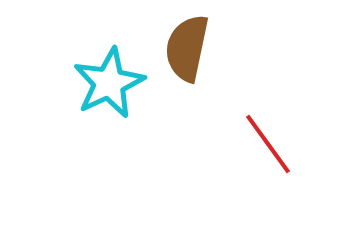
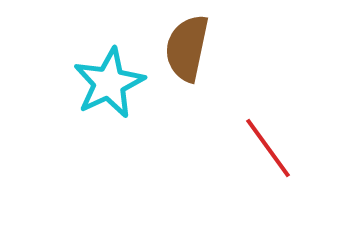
red line: moved 4 px down
